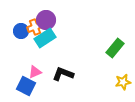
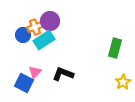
purple circle: moved 4 px right, 1 px down
blue circle: moved 2 px right, 4 px down
cyan rectangle: moved 1 px left, 2 px down
green rectangle: rotated 24 degrees counterclockwise
pink triangle: rotated 24 degrees counterclockwise
yellow star: rotated 21 degrees counterclockwise
blue square: moved 2 px left, 3 px up
